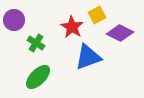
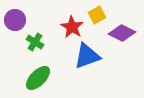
purple circle: moved 1 px right
purple diamond: moved 2 px right
green cross: moved 1 px left, 1 px up
blue triangle: moved 1 px left, 1 px up
green ellipse: moved 1 px down
